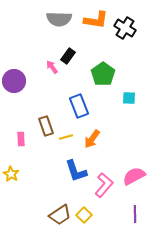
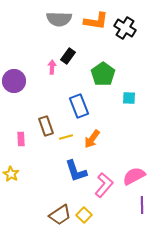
orange L-shape: moved 1 px down
pink arrow: rotated 40 degrees clockwise
purple line: moved 7 px right, 9 px up
